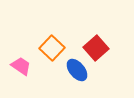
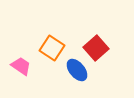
orange square: rotated 10 degrees counterclockwise
